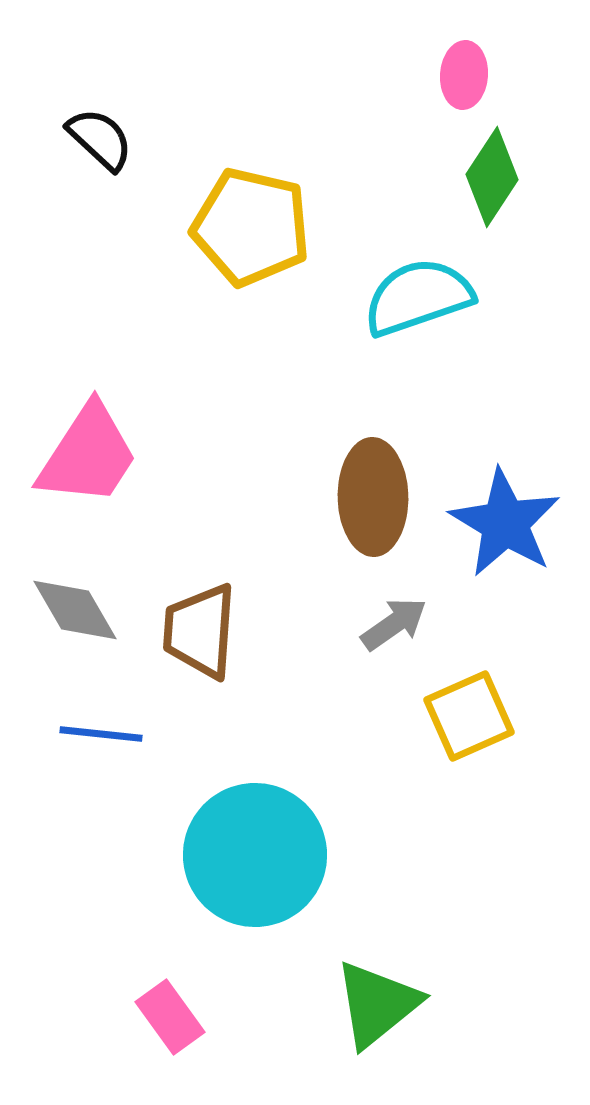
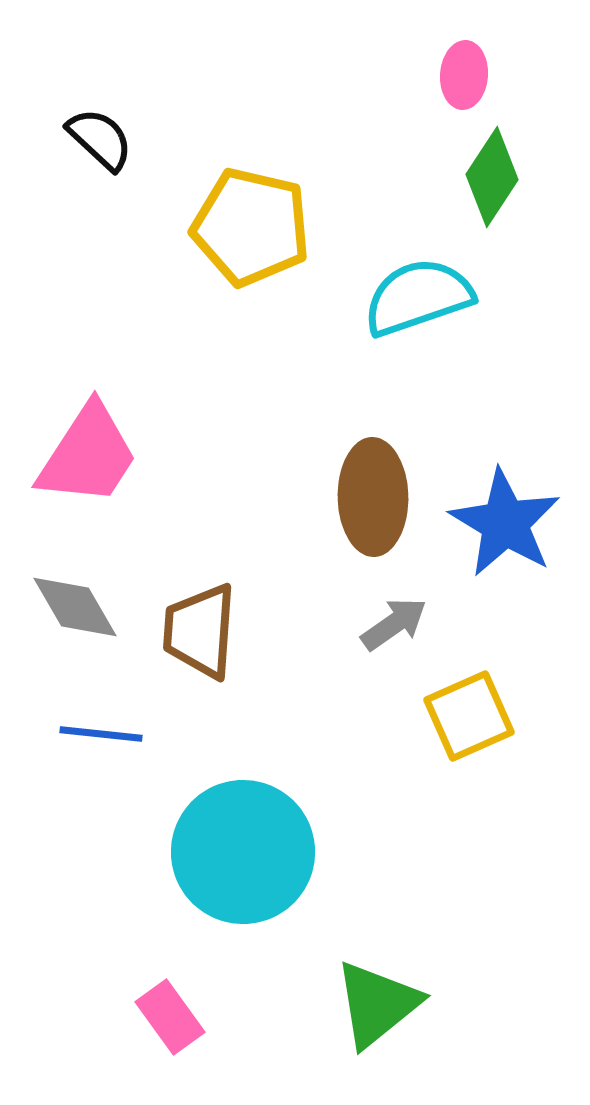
gray diamond: moved 3 px up
cyan circle: moved 12 px left, 3 px up
